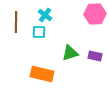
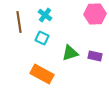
brown line: moved 3 px right; rotated 10 degrees counterclockwise
cyan square: moved 3 px right, 6 px down; rotated 24 degrees clockwise
orange rectangle: rotated 15 degrees clockwise
